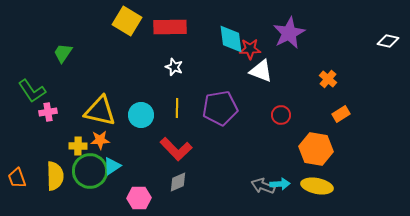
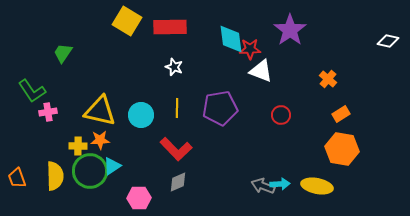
purple star: moved 1 px right, 3 px up; rotated 8 degrees counterclockwise
orange hexagon: moved 26 px right
